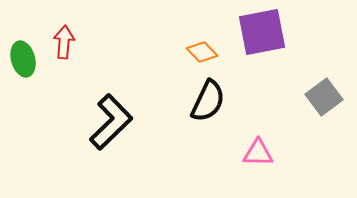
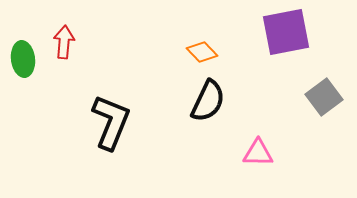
purple square: moved 24 px right
green ellipse: rotated 8 degrees clockwise
black L-shape: rotated 24 degrees counterclockwise
